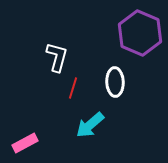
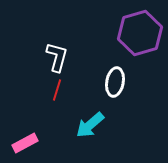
purple hexagon: rotated 21 degrees clockwise
white ellipse: rotated 12 degrees clockwise
red line: moved 16 px left, 2 px down
